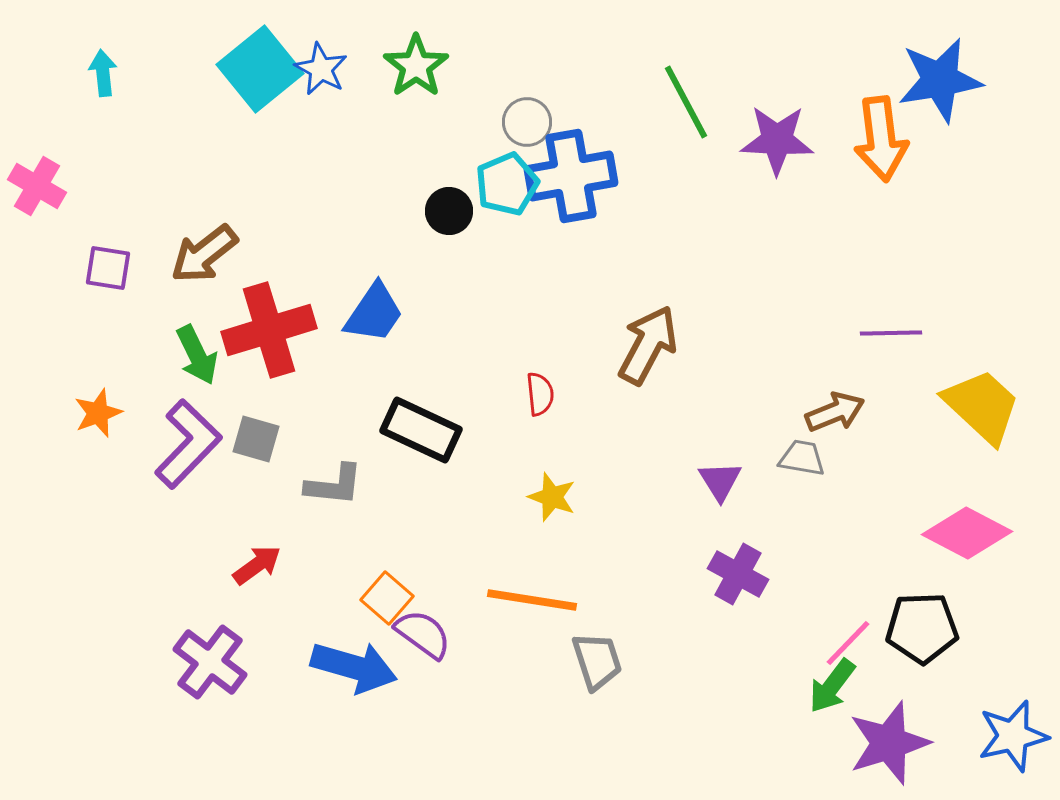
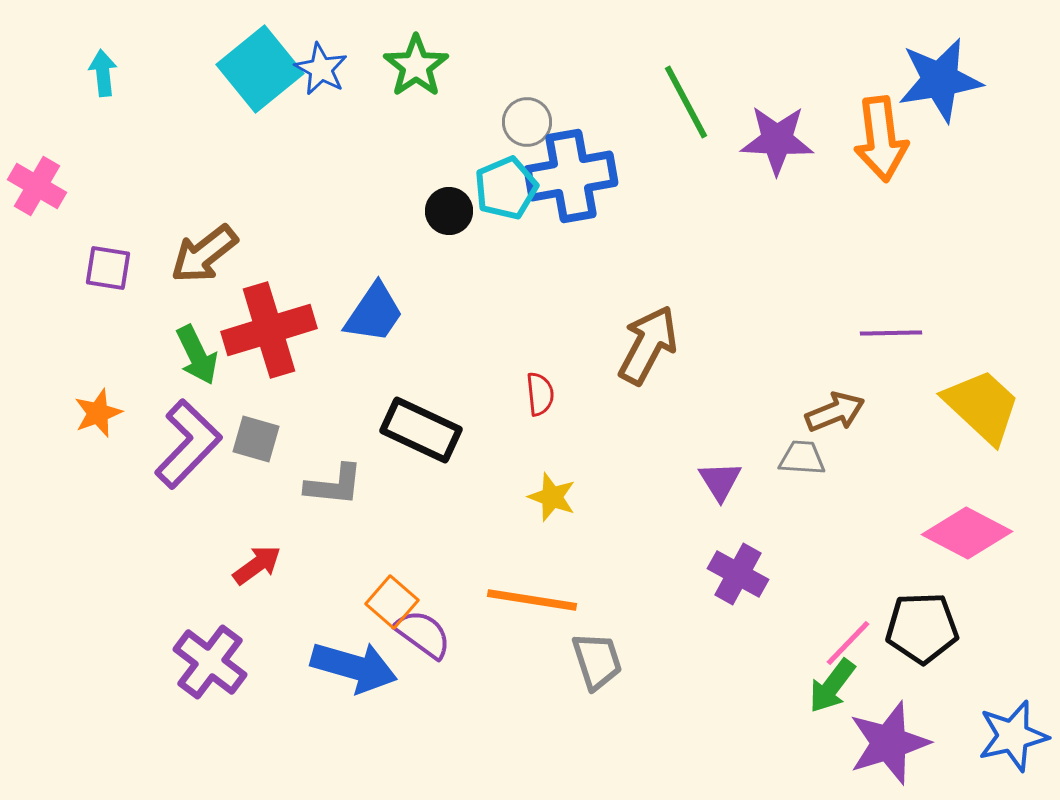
cyan pentagon at (507, 184): moved 1 px left, 4 px down
gray trapezoid at (802, 458): rotated 6 degrees counterclockwise
orange square at (387, 598): moved 5 px right, 4 px down
